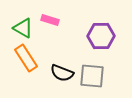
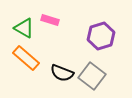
green triangle: moved 1 px right
purple hexagon: rotated 16 degrees counterclockwise
orange rectangle: rotated 16 degrees counterclockwise
gray square: rotated 32 degrees clockwise
